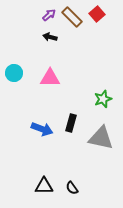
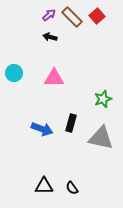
red square: moved 2 px down
pink triangle: moved 4 px right
